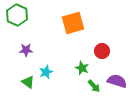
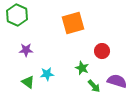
cyan star: moved 1 px right, 2 px down; rotated 16 degrees clockwise
